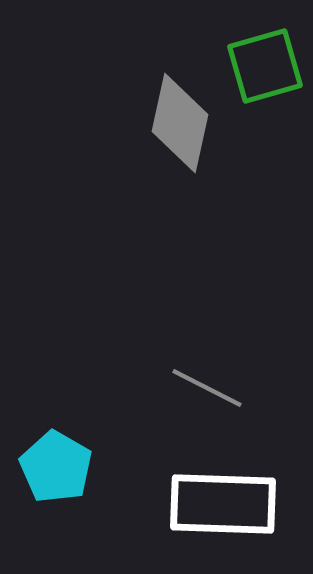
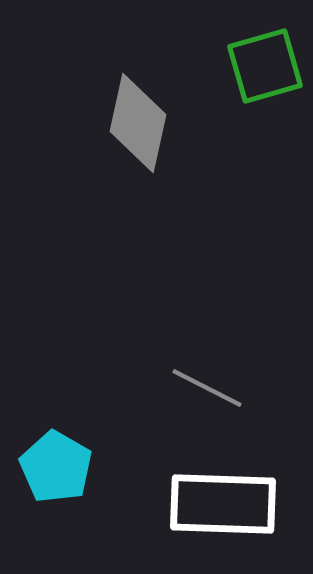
gray diamond: moved 42 px left
